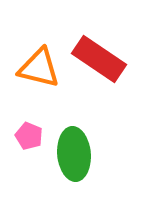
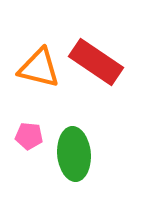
red rectangle: moved 3 px left, 3 px down
pink pentagon: rotated 16 degrees counterclockwise
